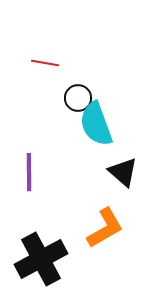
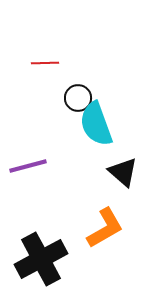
red line: rotated 12 degrees counterclockwise
purple line: moved 1 px left, 6 px up; rotated 75 degrees clockwise
